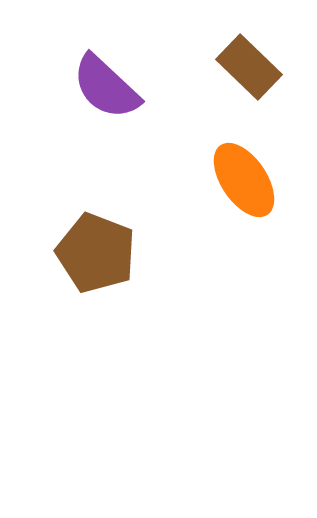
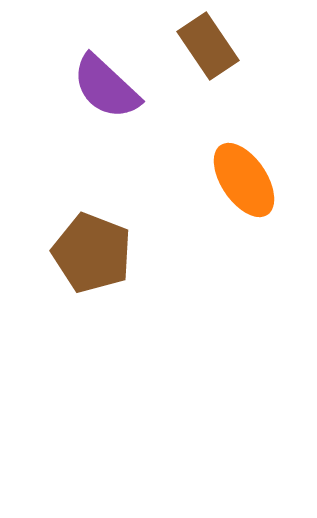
brown rectangle: moved 41 px left, 21 px up; rotated 12 degrees clockwise
brown pentagon: moved 4 px left
